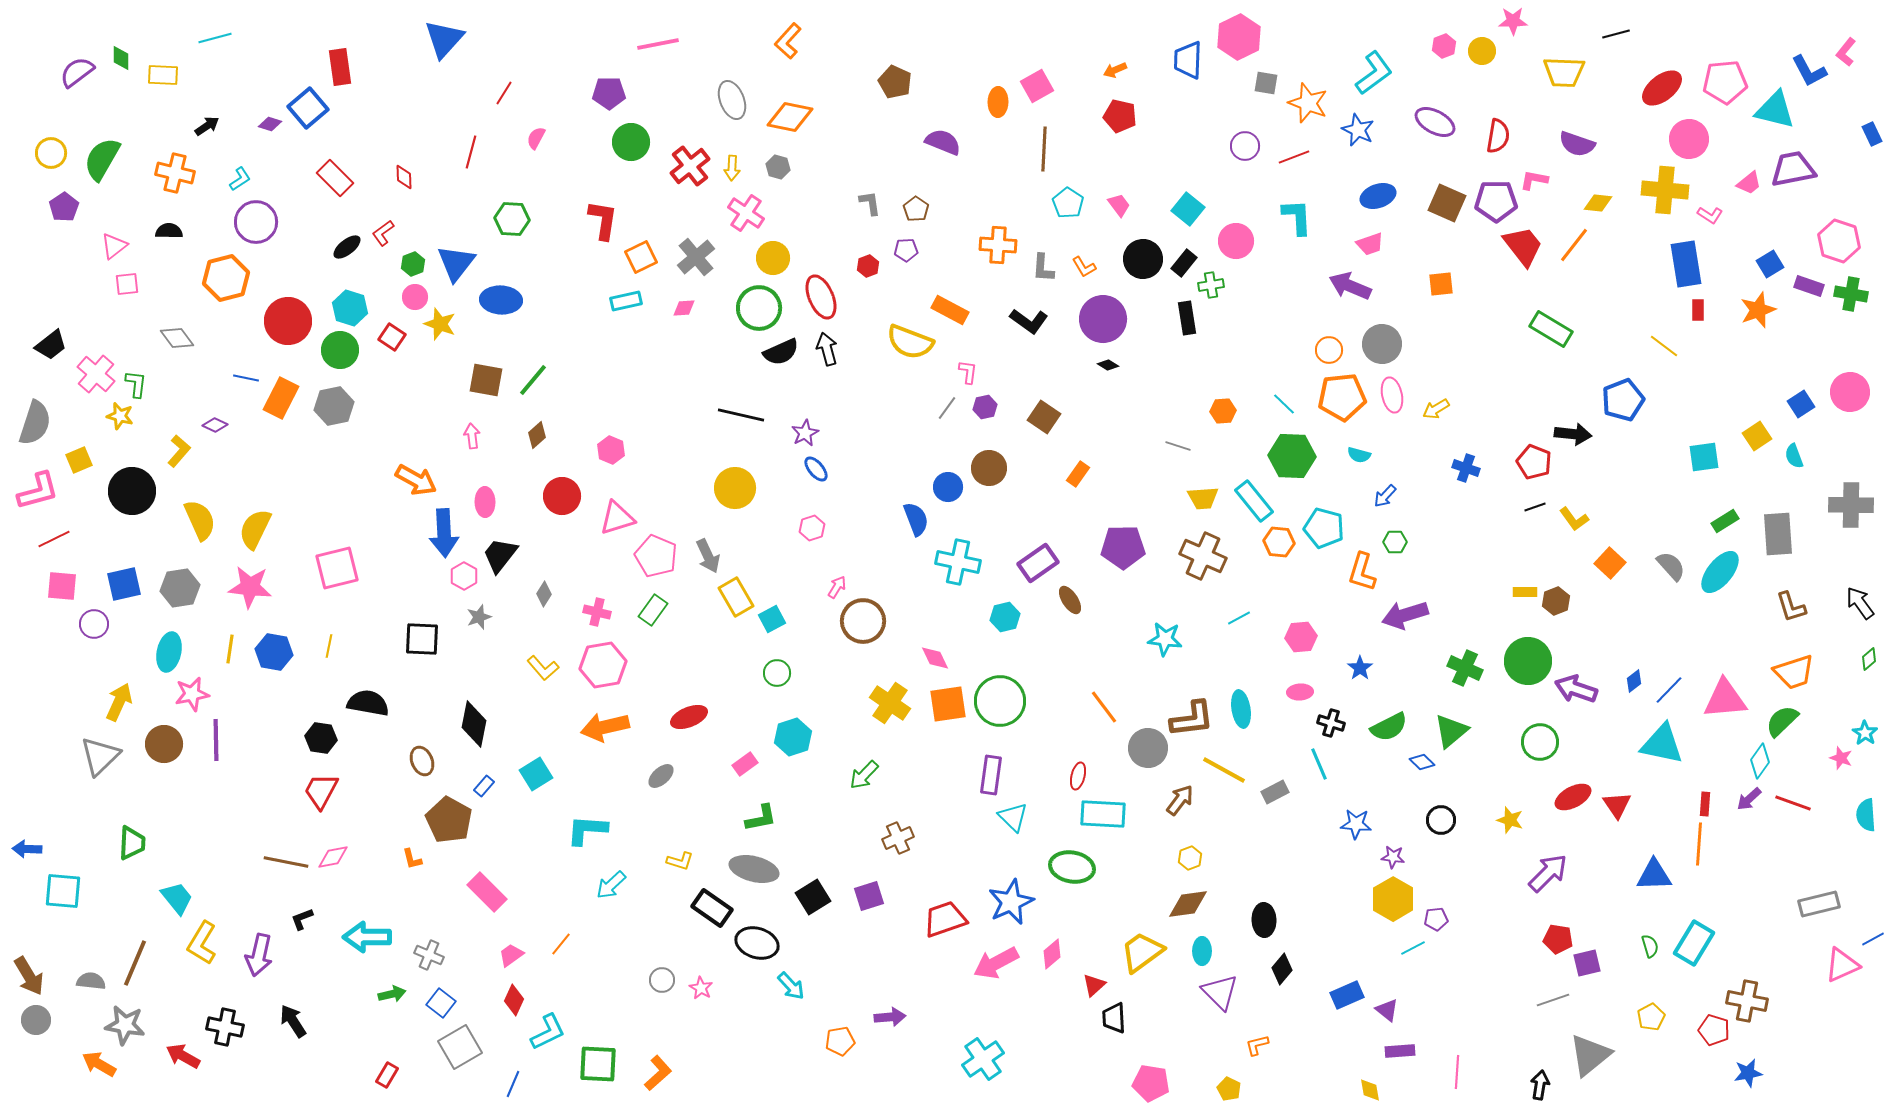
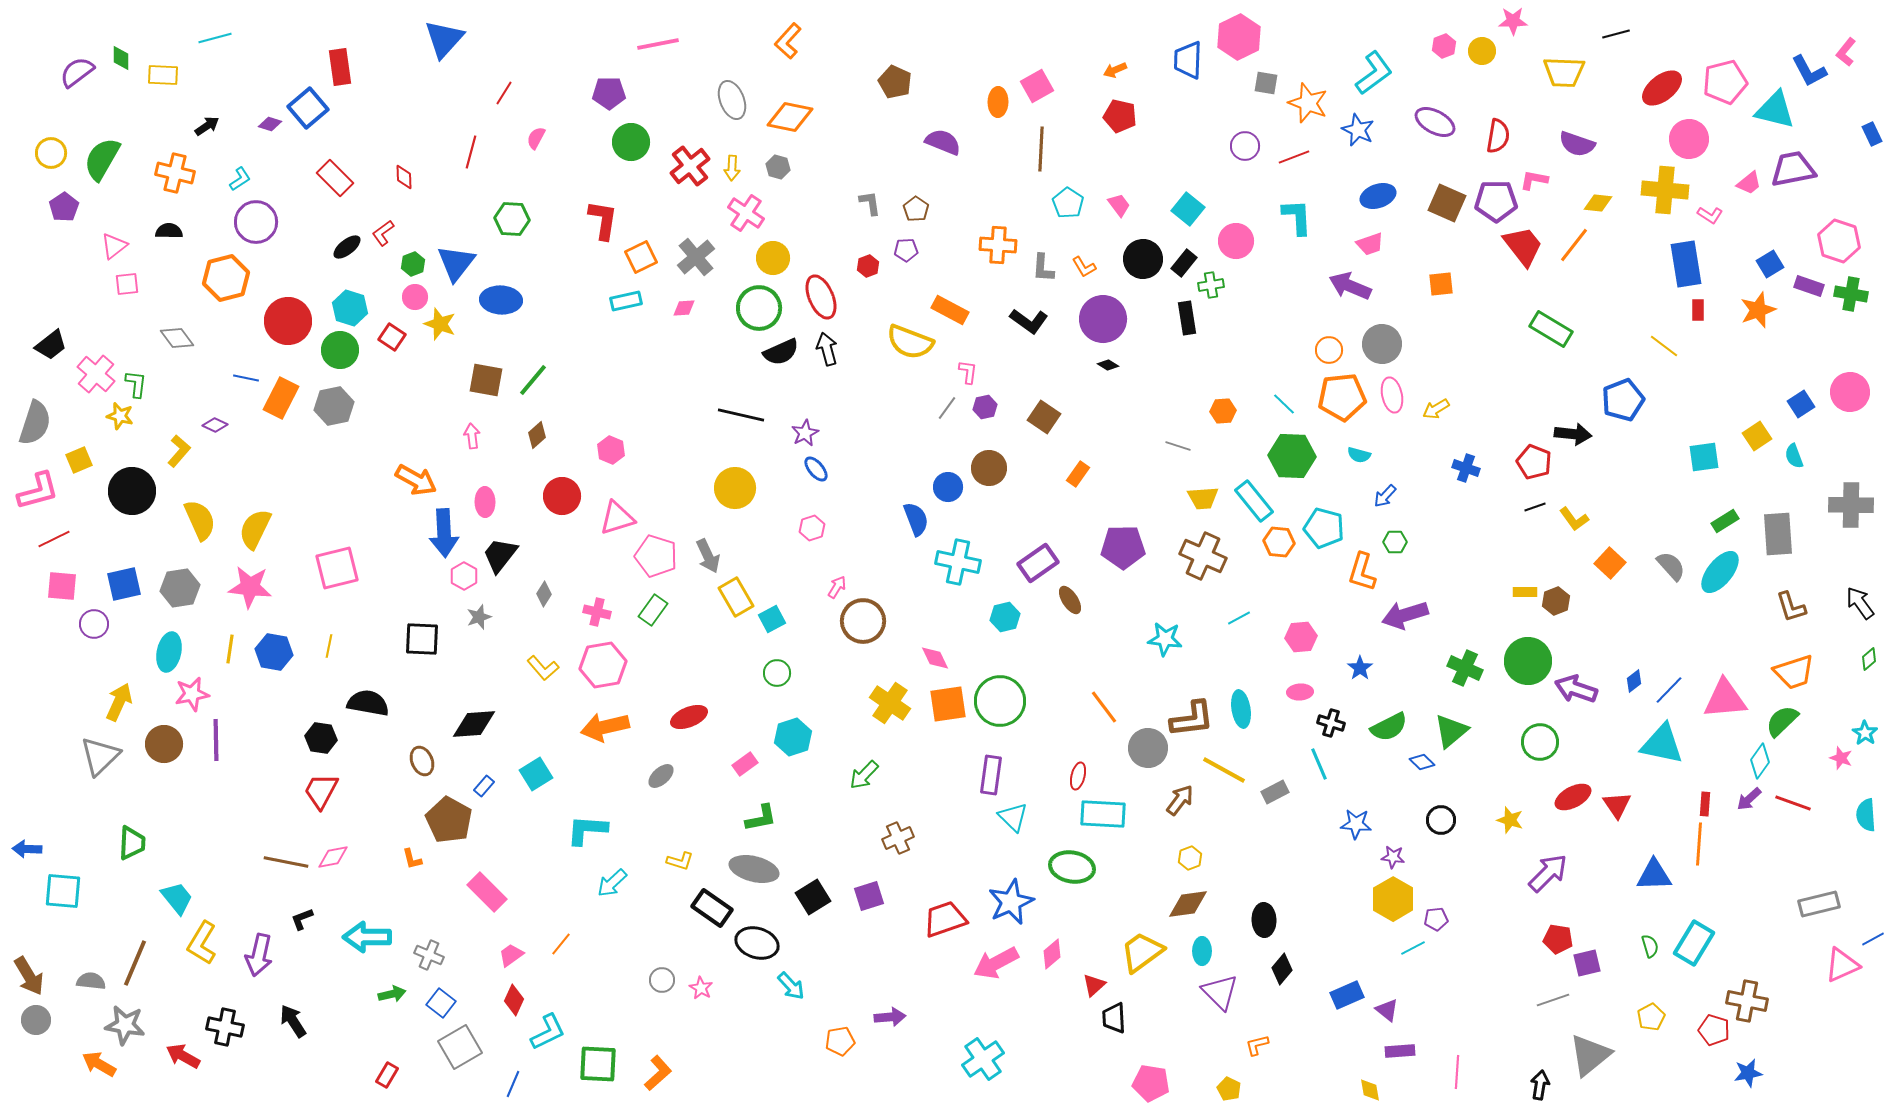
pink pentagon at (1725, 82): rotated 9 degrees counterclockwise
brown line at (1044, 149): moved 3 px left
pink pentagon at (656, 556): rotated 6 degrees counterclockwise
black diamond at (474, 724): rotated 75 degrees clockwise
cyan arrow at (611, 885): moved 1 px right, 2 px up
